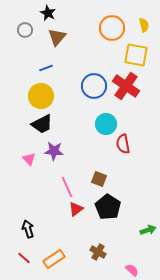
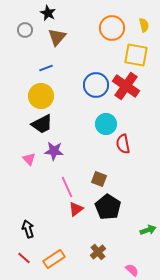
blue circle: moved 2 px right, 1 px up
brown cross: rotated 21 degrees clockwise
